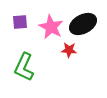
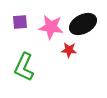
pink star: rotated 20 degrees counterclockwise
